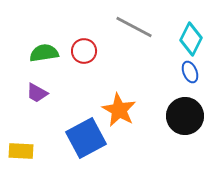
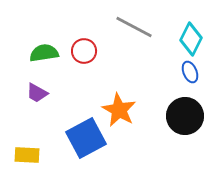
yellow rectangle: moved 6 px right, 4 px down
